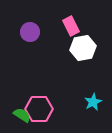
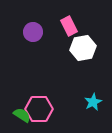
pink rectangle: moved 2 px left
purple circle: moved 3 px right
